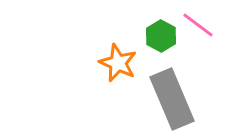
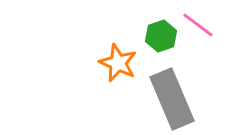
green hexagon: rotated 12 degrees clockwise
